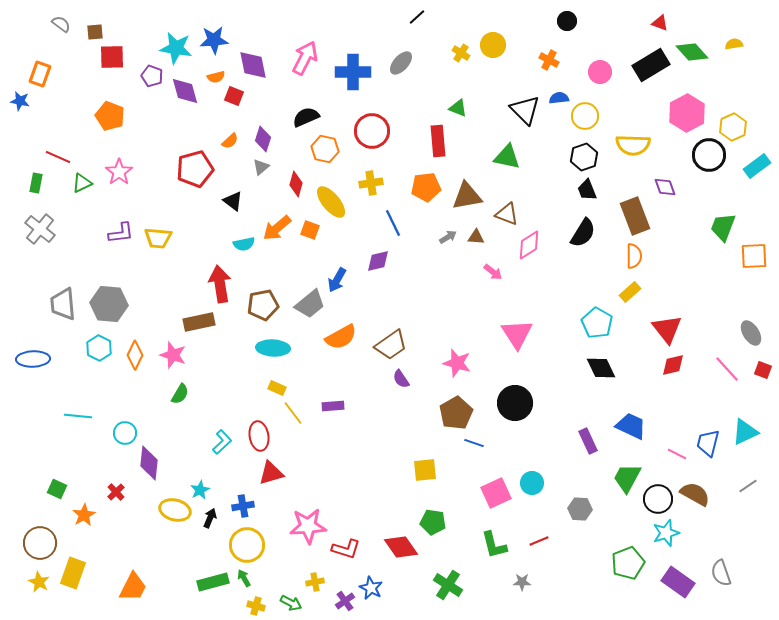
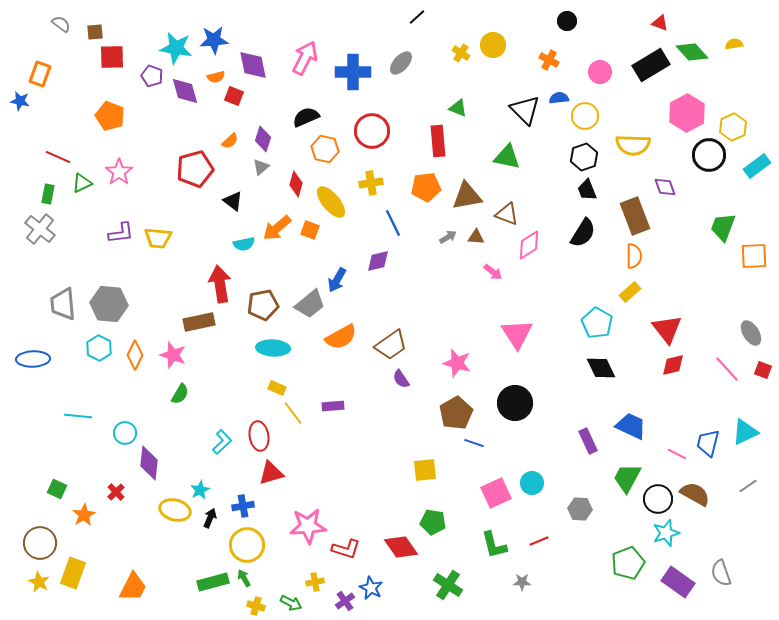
green rectangle at (36, 183): moved 12 px right, 11 px down
